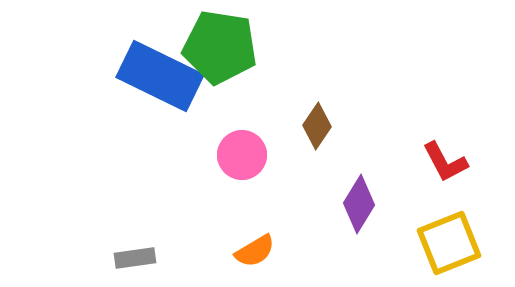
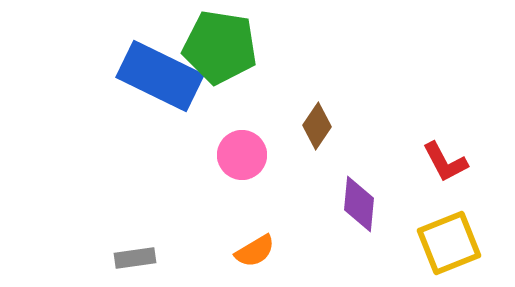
purple diamond: rotated 26 degrees counterclockwise
